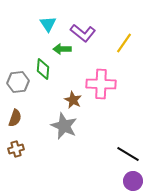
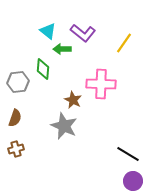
cyan triangle: moved 7 px down; rotated 18 degrees counterclockwise
